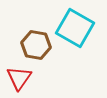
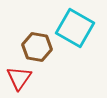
brown hexagon: moved 1 px right, 2 px down
